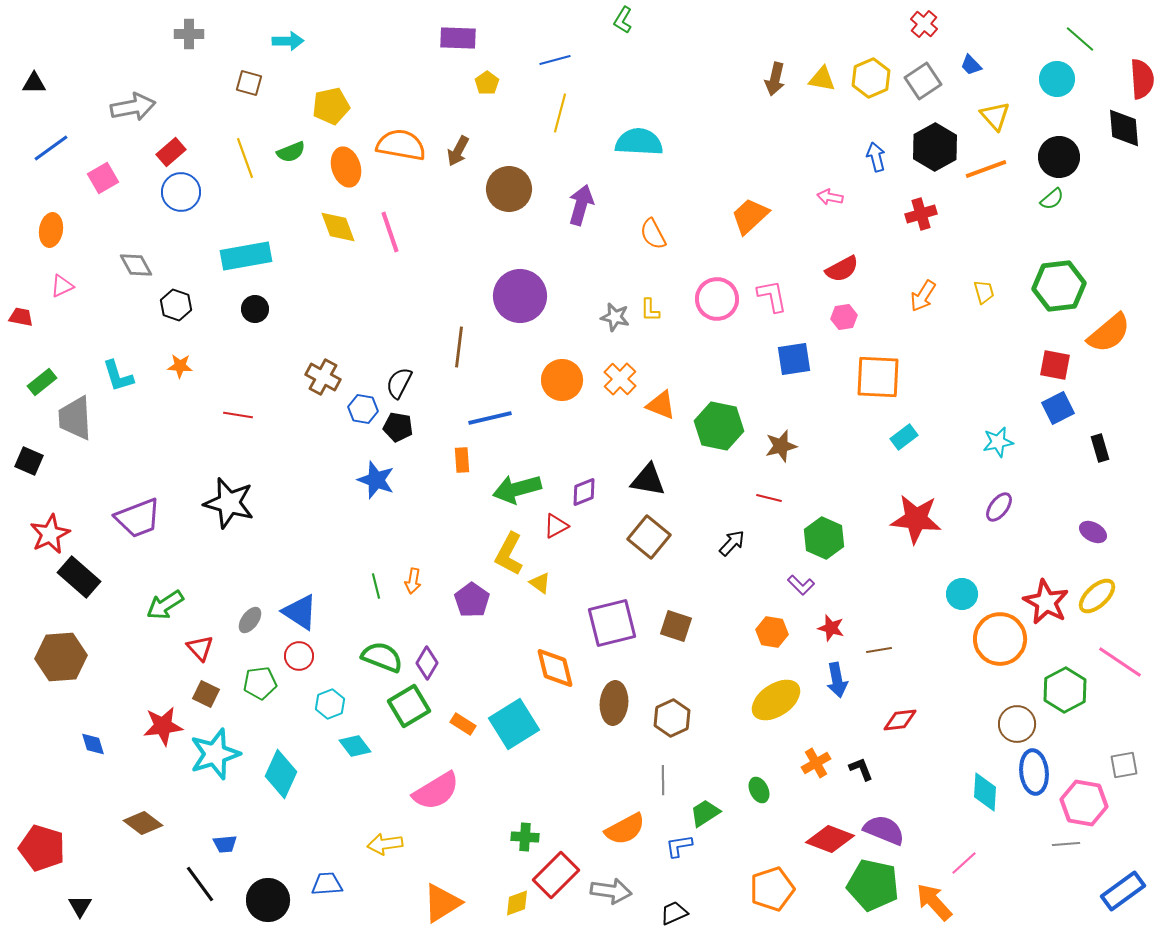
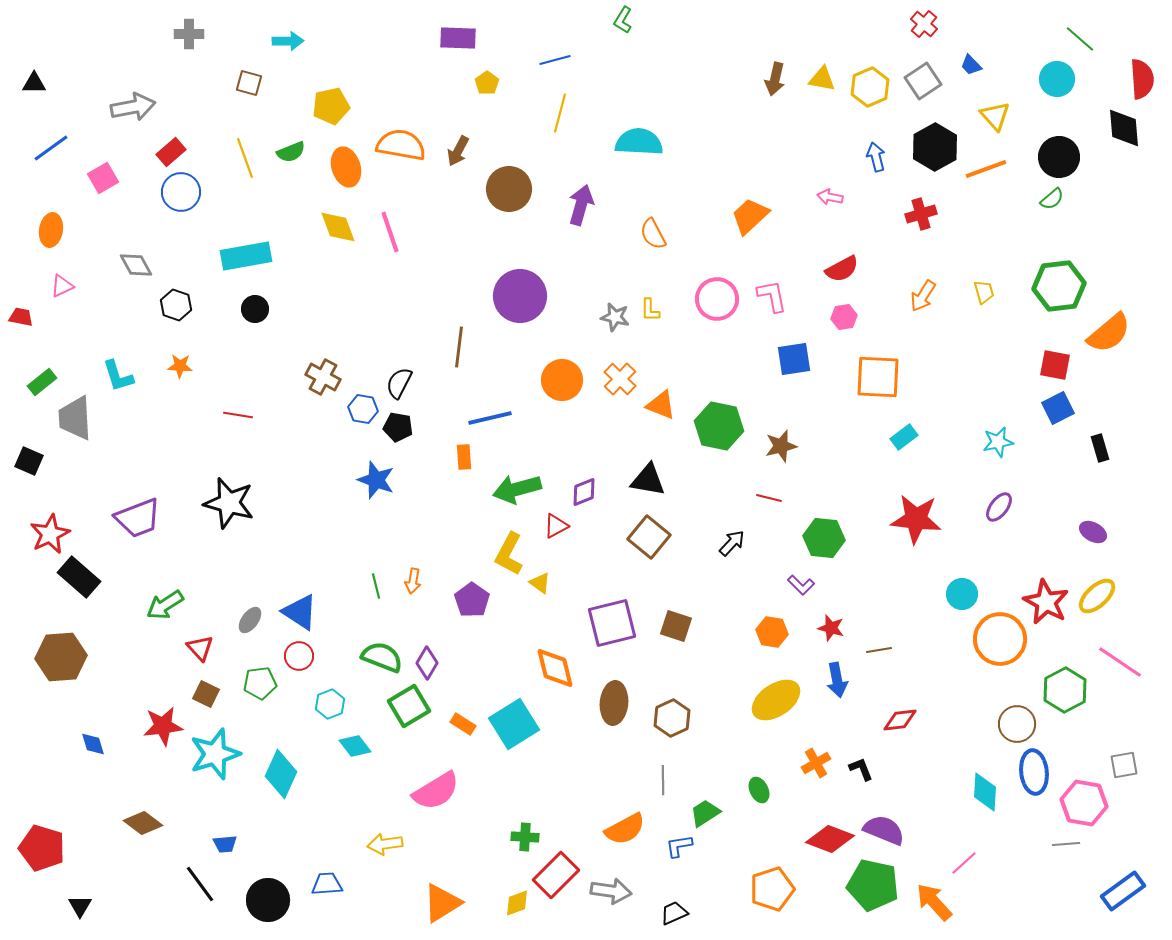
yellow hexagon at (871, 78): moved 1 px left, 9 px down
orange rectangle at (462, 460): moved 2 px right, 3 px up
green hexagon at (824, 538): rotated 18 degrees counterclockwise
